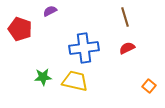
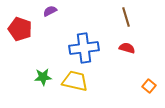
brown line: moved 1 px right
red semicircle: rotated 42 degrees clockwise
